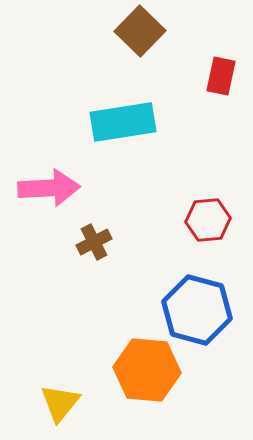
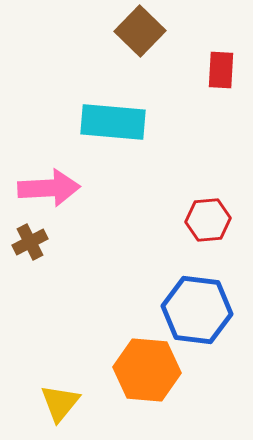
red rectangle: moved 6 px up; rotated 9 degrees counterclockwise
cyan rectangle: moved 10 px left; rotated 14 degrees clockwise
brown cross: moved 64 px left
blue hexagon: rotated 8 degrees counterclockwise
